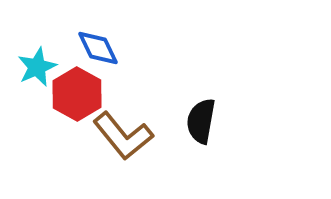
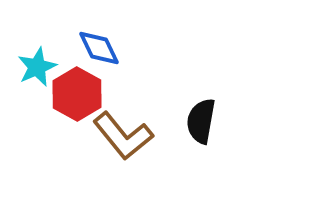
blue diamond: moved 1 px right
